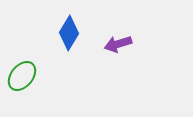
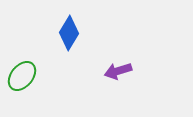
purple arrow: moved 27 px down
